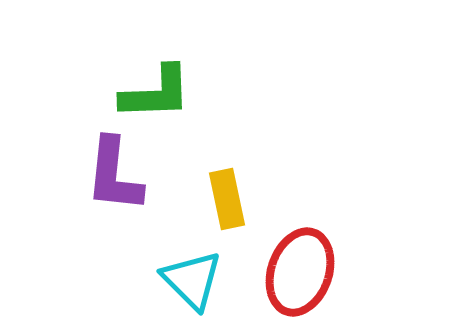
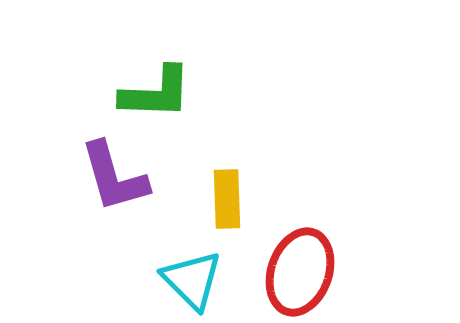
green L-shape: rotated 4 degrees clockwise
purple L-shape: moved 2 px down; rotated 22 degrees counterclockwise
yellow rectangle: rotated 10 degrees clockwise
